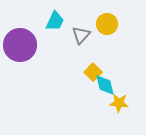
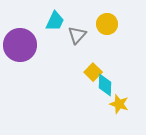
gray triangle: moved 4 px left
cyan diamond: rotated 15 degrees clockwise
yellow star: moved 1 px down; rotated 12 degrees clockwise
